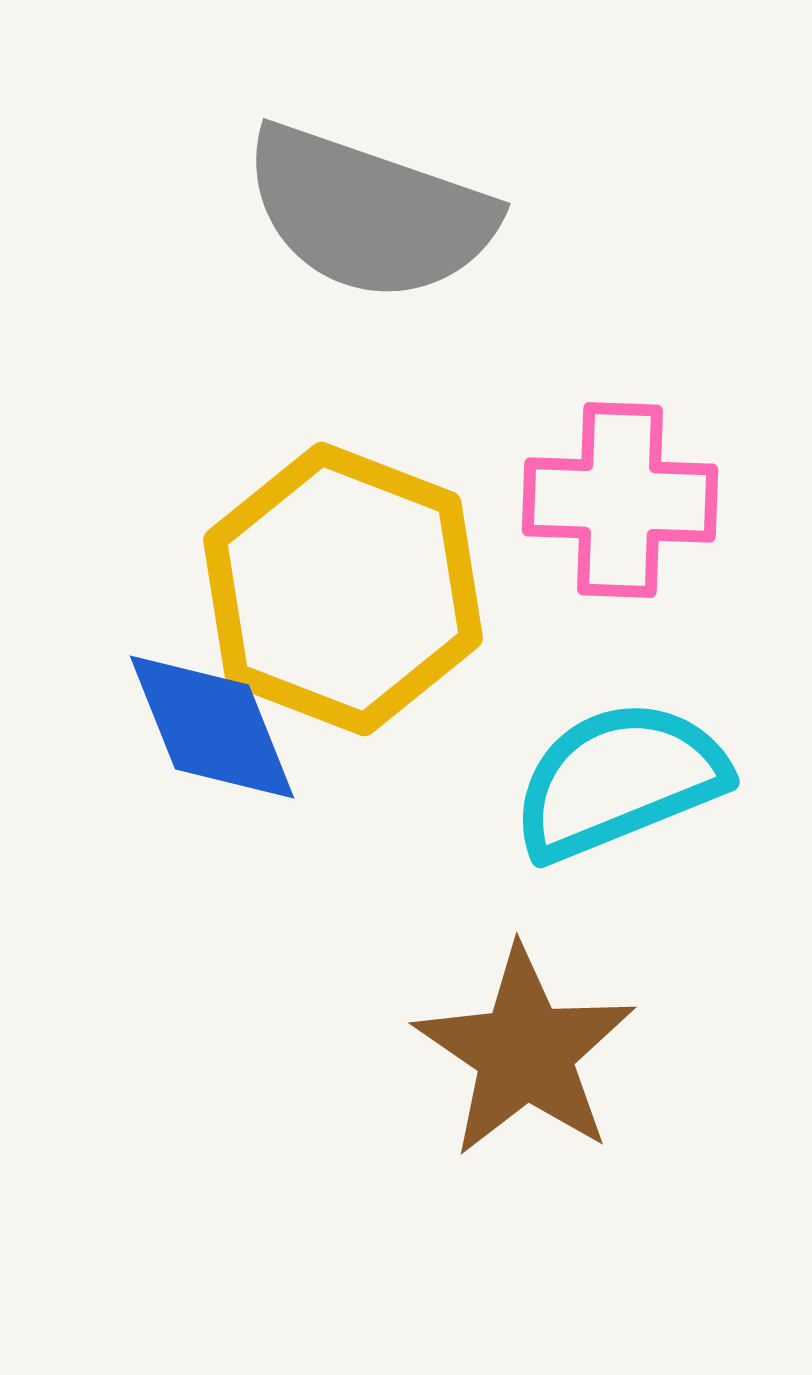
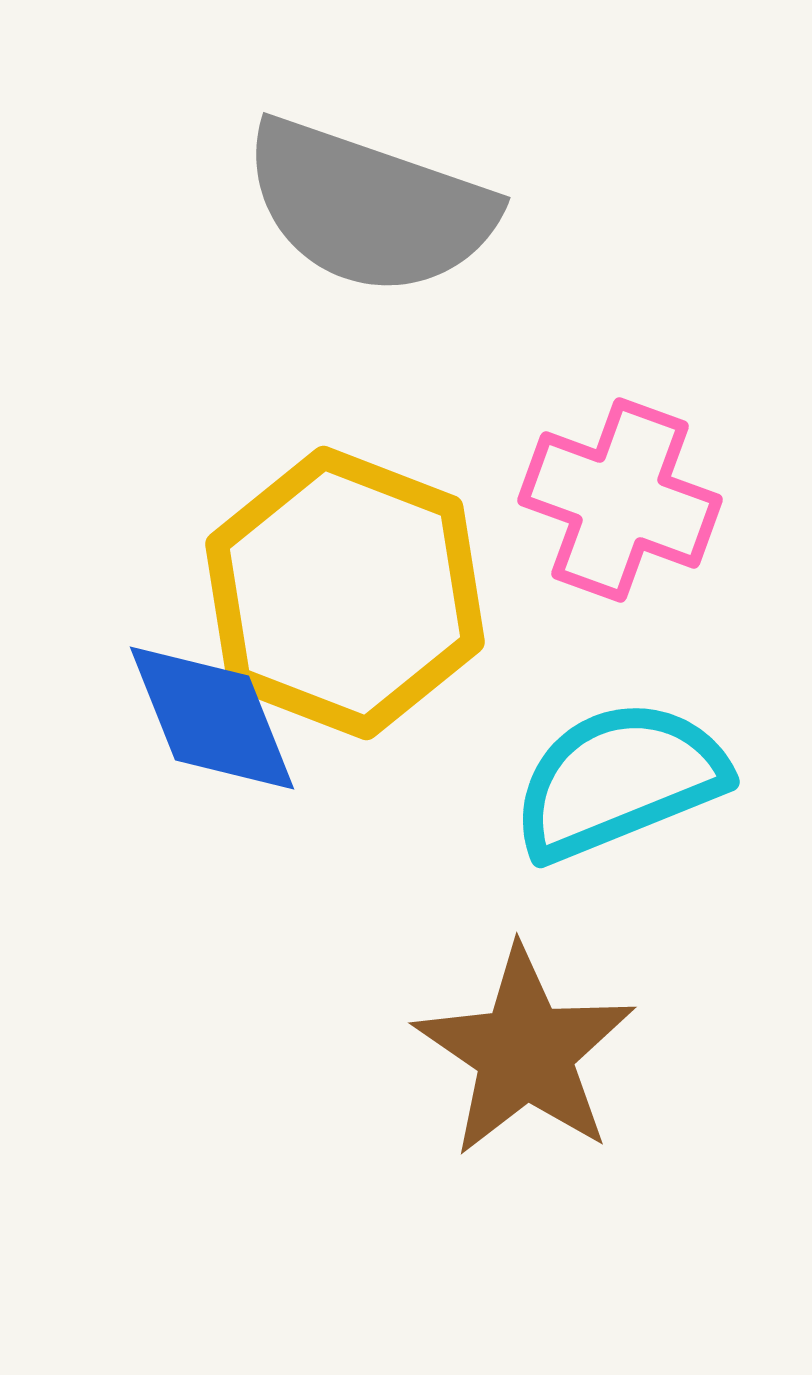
gray semicircle: moved 6 px up
pink cross: rotated 18 degrees clockwise
yellow hexagon: moved 2 px right, 4 px down
blue diamond: moved 9 px up
